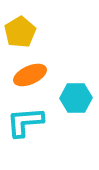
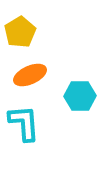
cyan hexagon: moved 4 px right, 2 px up
cyan L-shape: moved 1 px left, 1 px down; rotated 90 degrees clockwise
